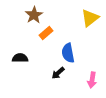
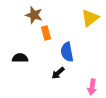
brown star: rotated 24 degrees counterclockwise
orange rectangle: rotated 64 degrees counterclockwise
blue semicircle: moved 1 px left, 1 px up
pink arrow: moved 7 px down
